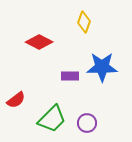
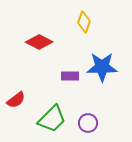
purple circle: moved 1 px right
